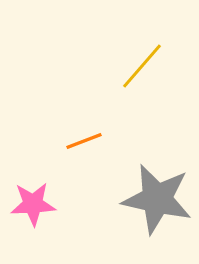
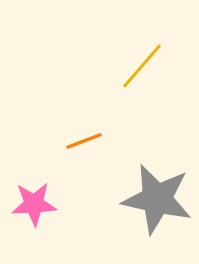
pink star: moved 1 px right
